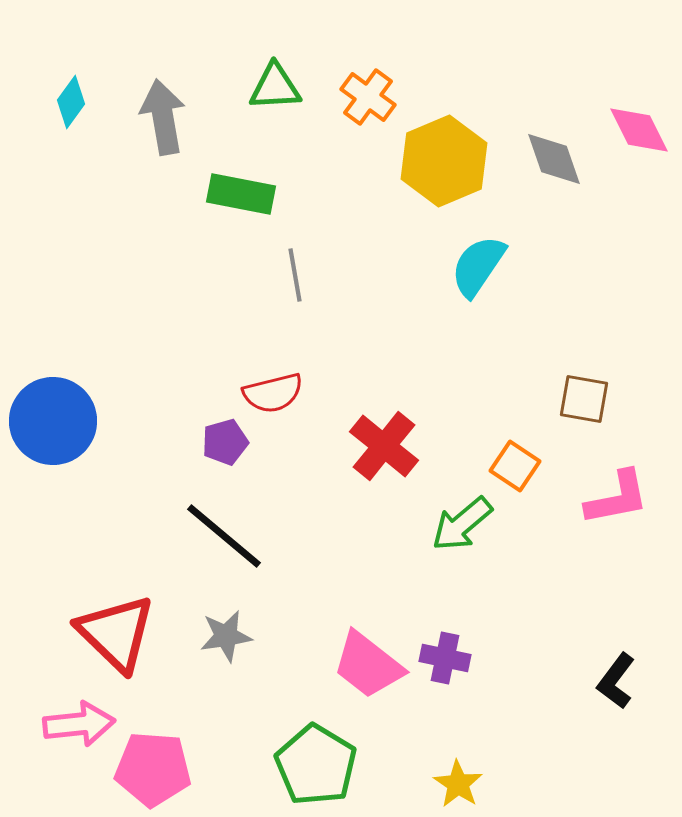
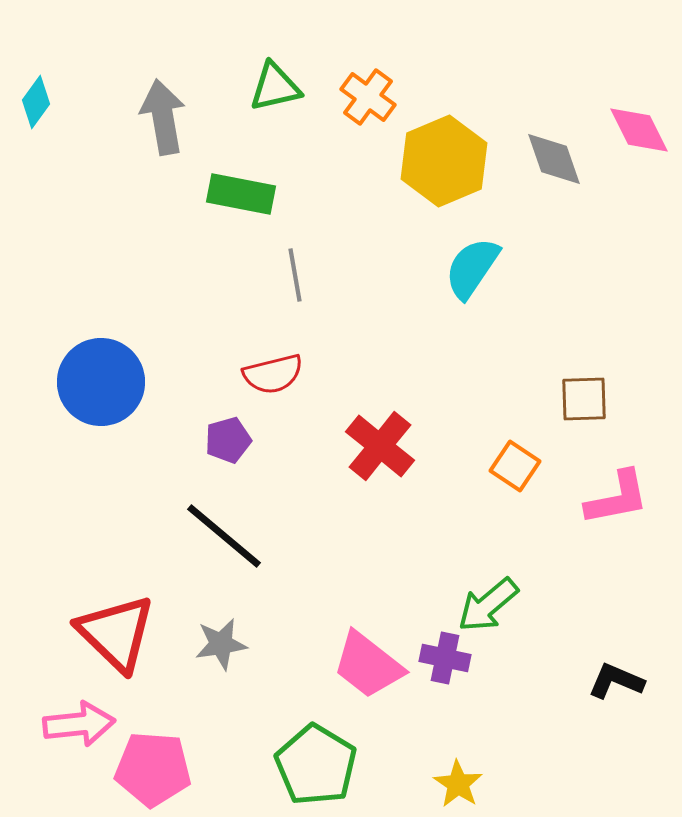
green triangle: rotated 10 degrees counterclockwise
cyan diamond: moved 35 px left
cyan semicircle: moved 6 px left, 2 px down
red semicircle: moved 19 px up
brown square: rotated 12 degrees counterclockwise
blue circle: moved 48 px right, 39 px up
purple pentagon: moved 3 px right, 2 px up
red cross: moved 4 px left
green arrow: moved 26 px right, 81 px down
gray star: moved 5 px left, 8 px down
black L-shape: rotated 76 degrees clockwise
